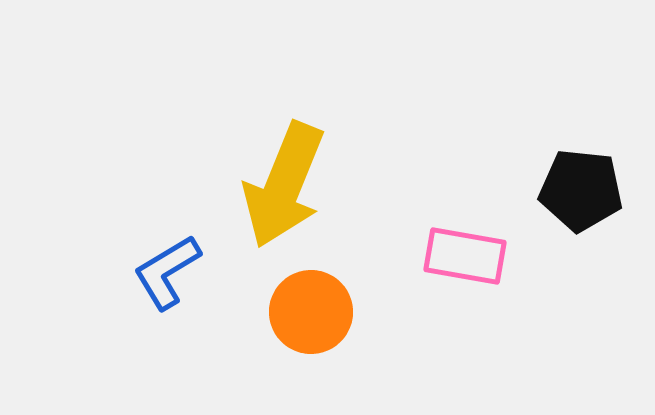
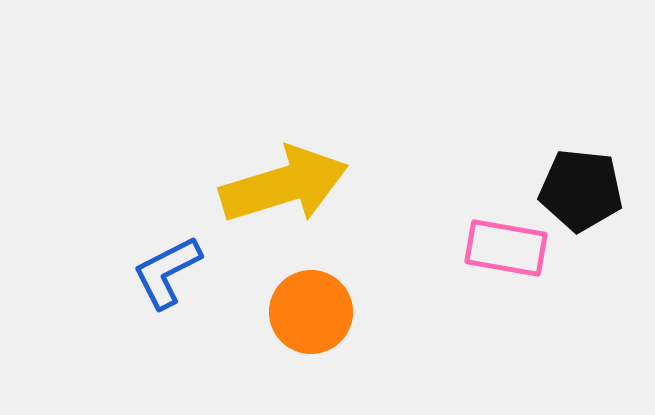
yellow arrow: rotated 129 degrees counterclockwise
pink rectangle: moved 41 px right, 8 px up
blue L-shape: rotated 4 degrees clockwise
